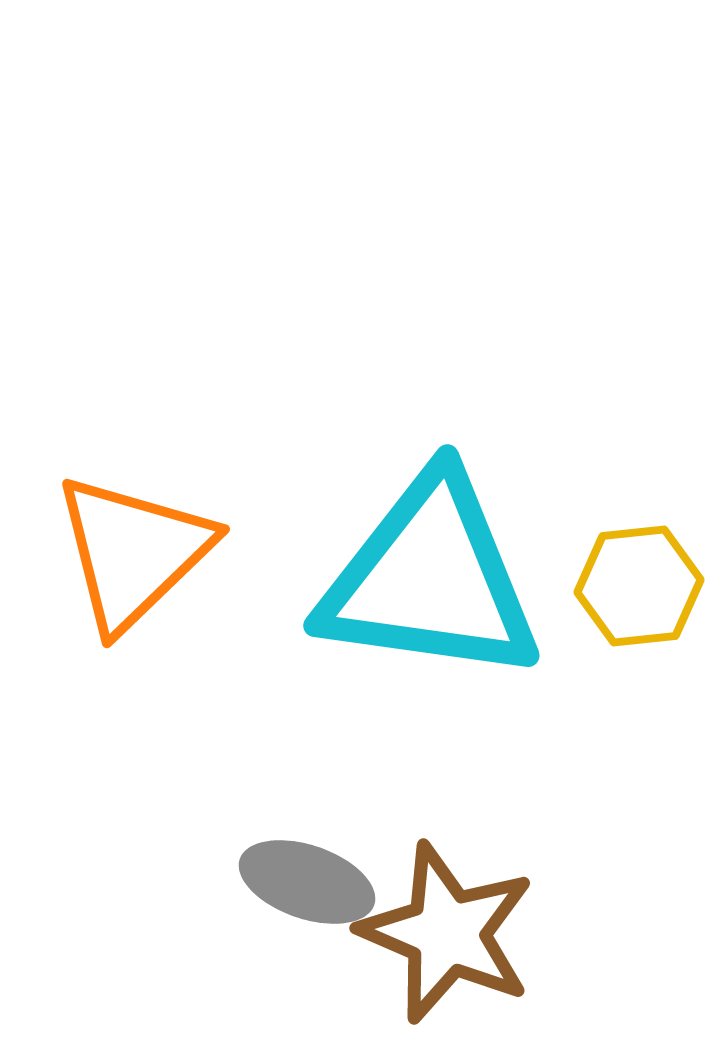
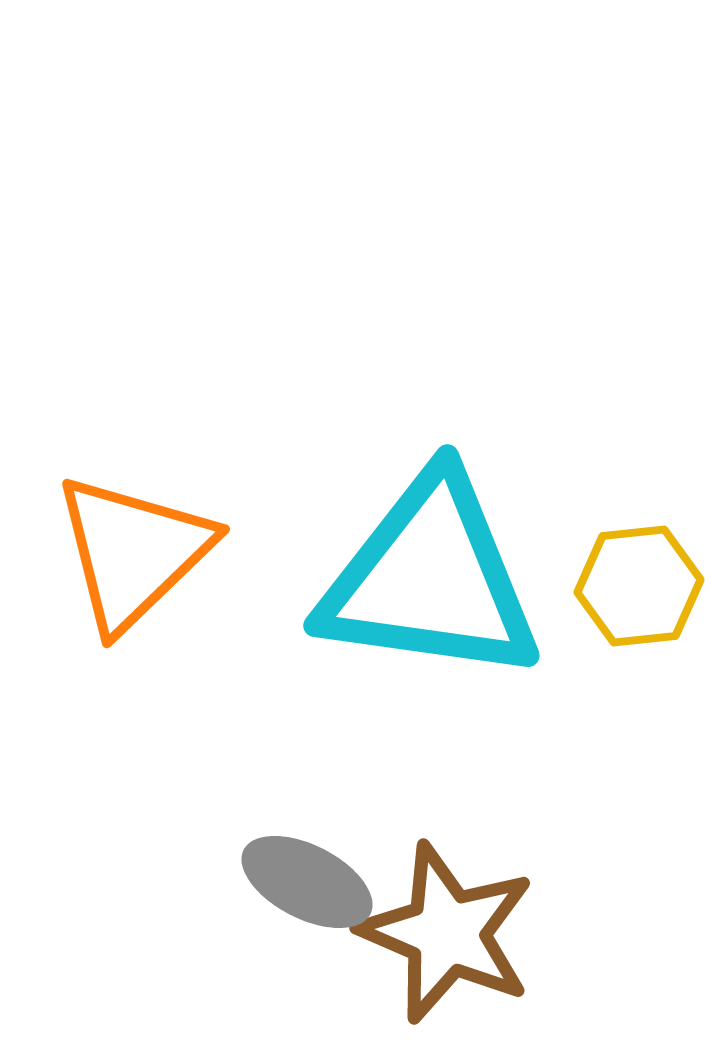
gray ellipse: rotated 8 degrees clockwise
